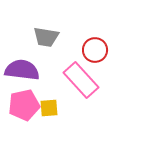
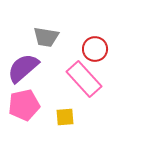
red circle: moved 1 px up
purple semicircle: moved 1 px right, 2 px up; rotated 48 degrees counterclockwise
pink rectangle: moved 3 px right, 1 px up
yellow square: moved 16 px right, 9 px down
